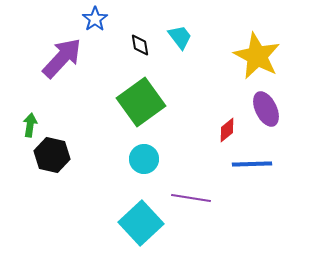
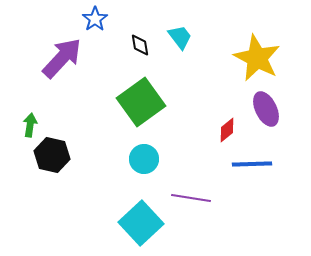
yellow star: moved 2 px down
